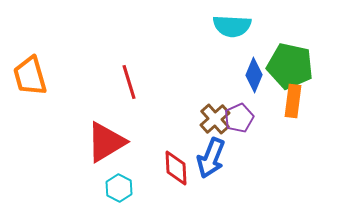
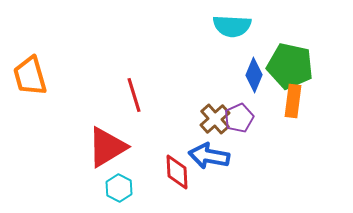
red line: moved 5 px right, 13 px down
red triangle: moved 1 px right, 5 px down
blue arrow: moved 2 px left, 2 px up; rotated 78 degrees clockwise
red diamond: moved 1 px right, 4 px down
